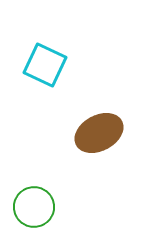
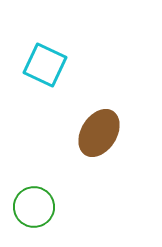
brown ellipse: rotated 30 degrees counterclockwise
